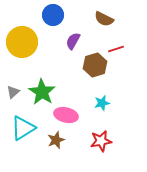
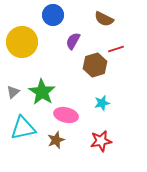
cyan triangle: rotated 20 degrees clockwise
